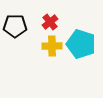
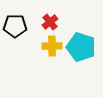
cyan pentagon: moved 3 px down
